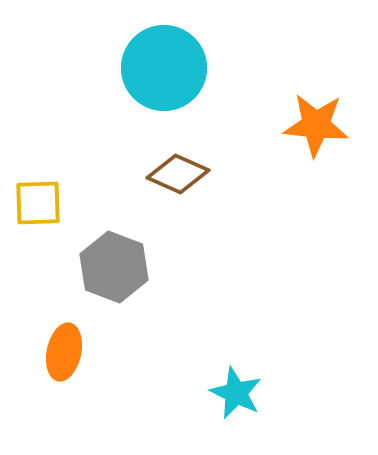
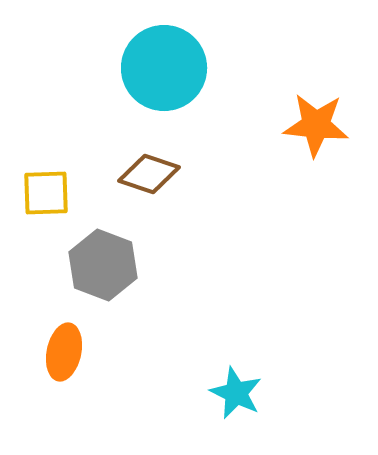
brown diamond: moved 29 px left; rotated 6 degrees counterclockwise
yellow square: moved 8 px right, 10 px up
gray hexagon: moved 11 px left, 2 px up
